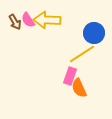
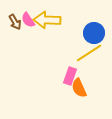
yellow line: moved 7 px right, 1 px up
